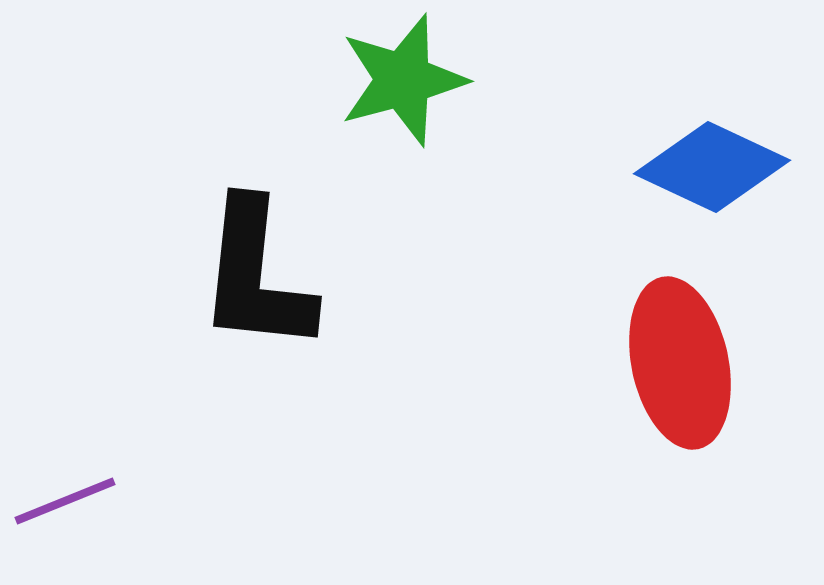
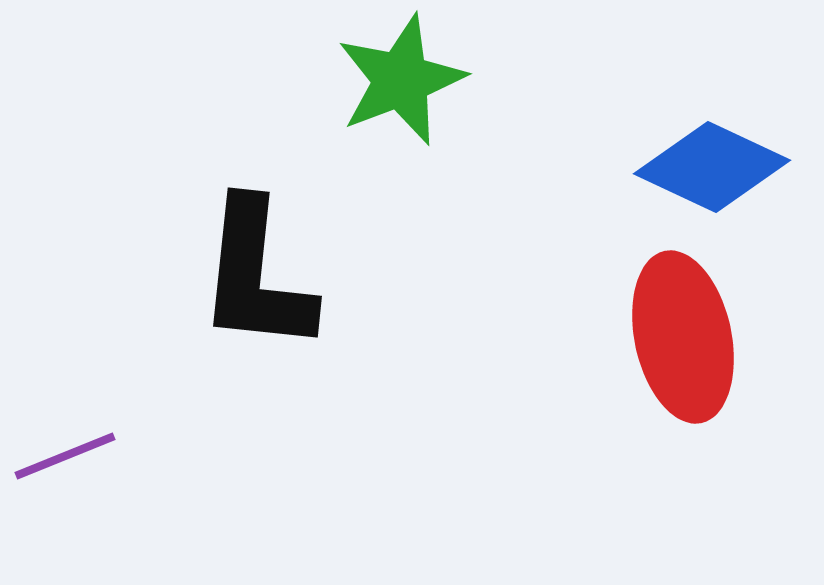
green star: moved 2 px left; rotated 6 degrees counterclockwise
red ellipse: moved 3 px right, 26 px up
purple line: moved 45 px up
